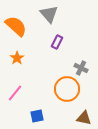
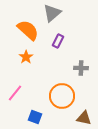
gray triangle: moved 3 px right, 1 px up; rotated 30 degrees clockwise
orange semicircle: moved 12 px right, 4 px down
purple rectangle: moved 1 px right, 1 px up
orange star: moved 9 px right, 1 px up
gray cross: rotated 24 degrees counterclockwise
orange circle: moved 5 px left, 7 px down
blue square: moved 2 px left, 1 px down; rotated 32 degrees clockwise
